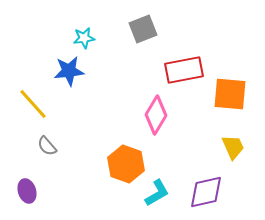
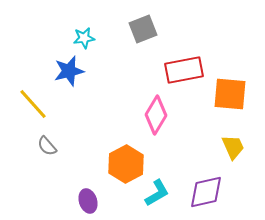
blue star: rotated 8 degrees counterclockwise
orange hexagon: rotated 12 degrees clockwise
purple ellipse: moved 61 px right, 10 px down
